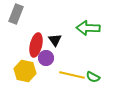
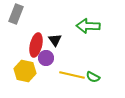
green arrow: moved 2 px up
